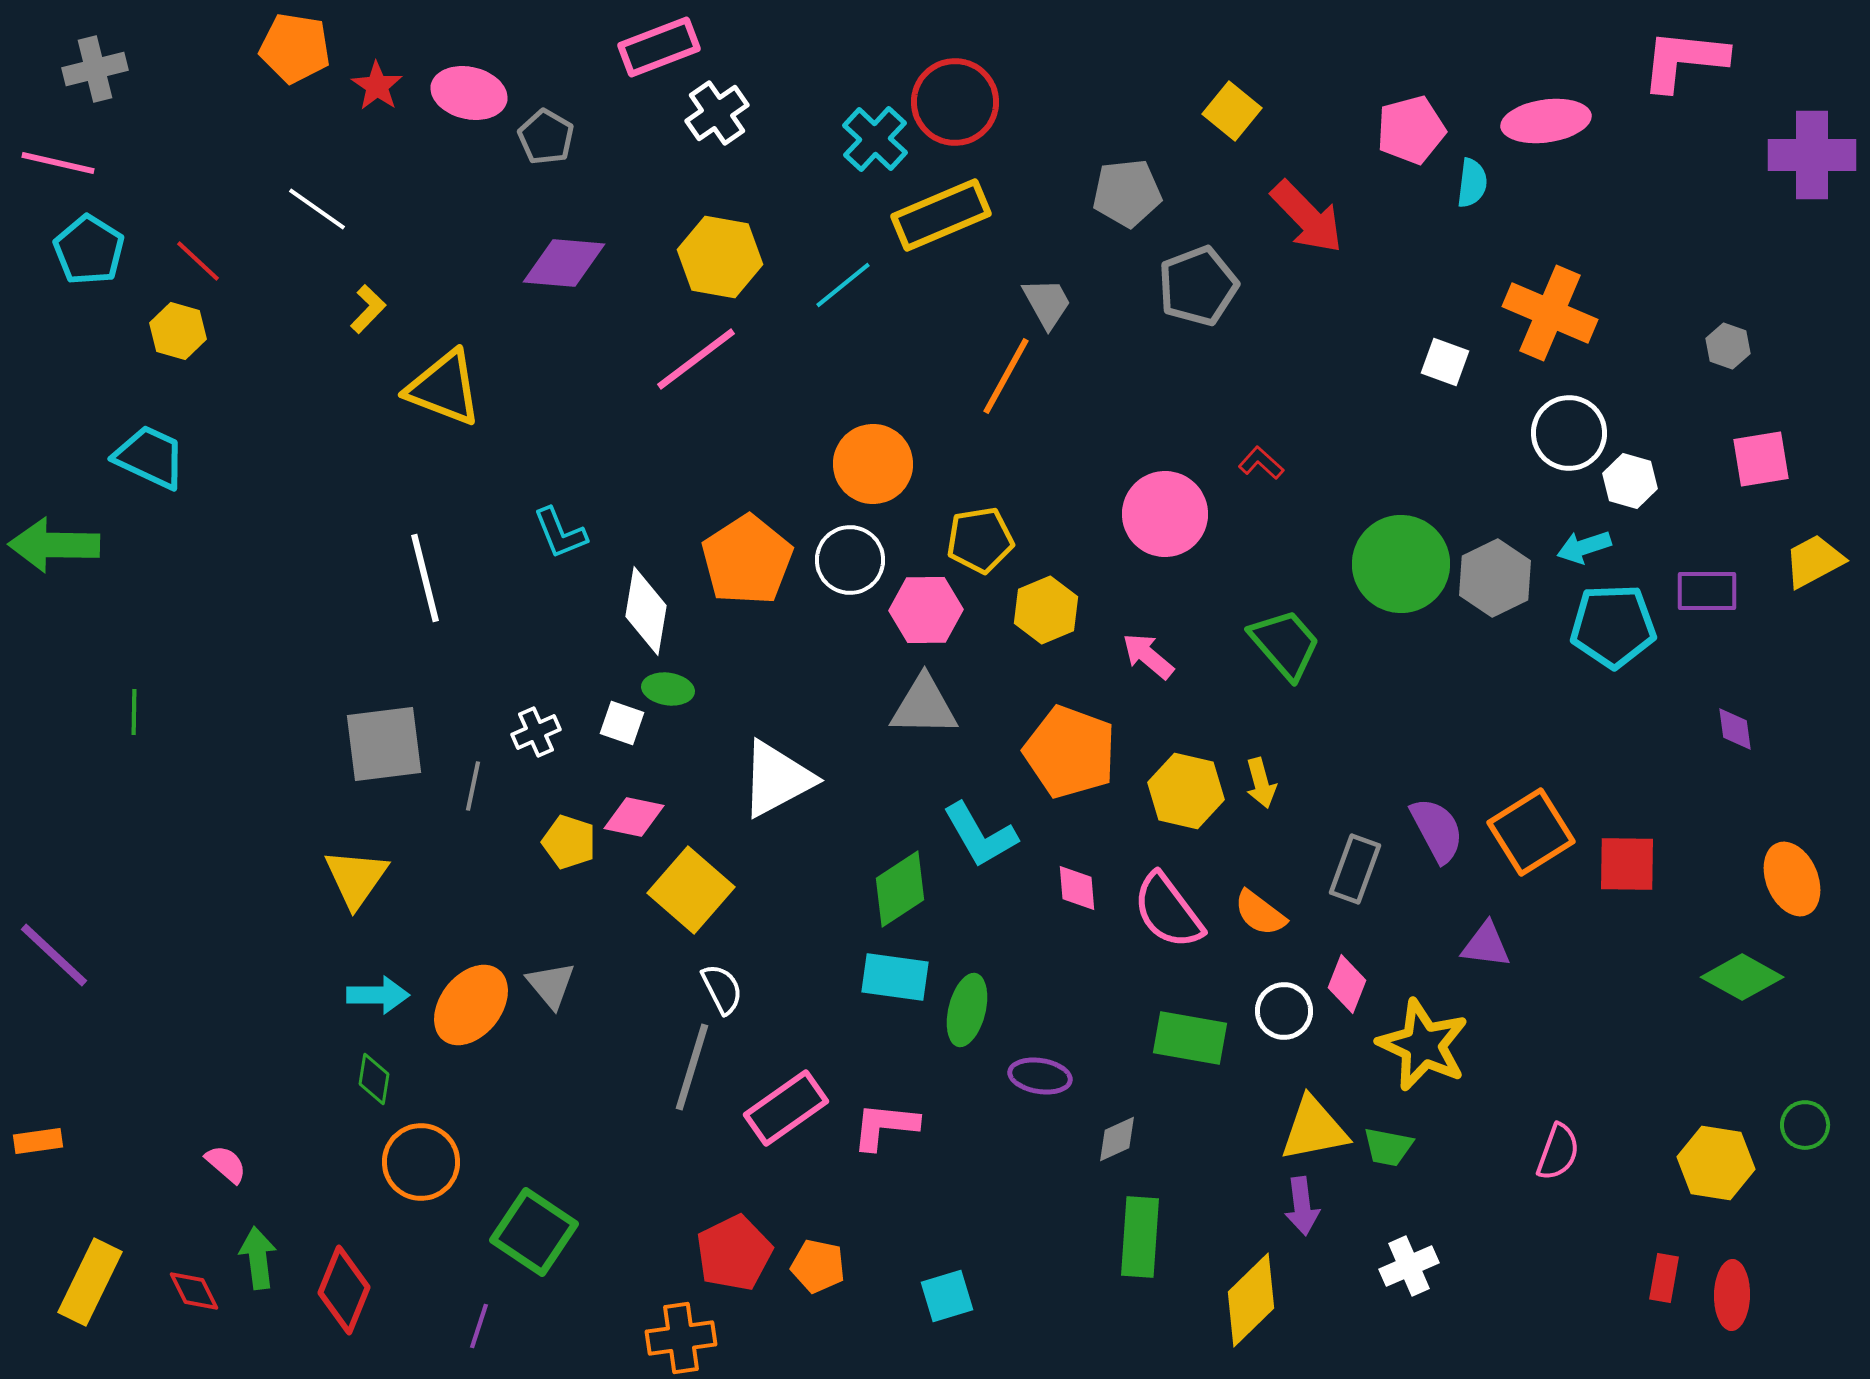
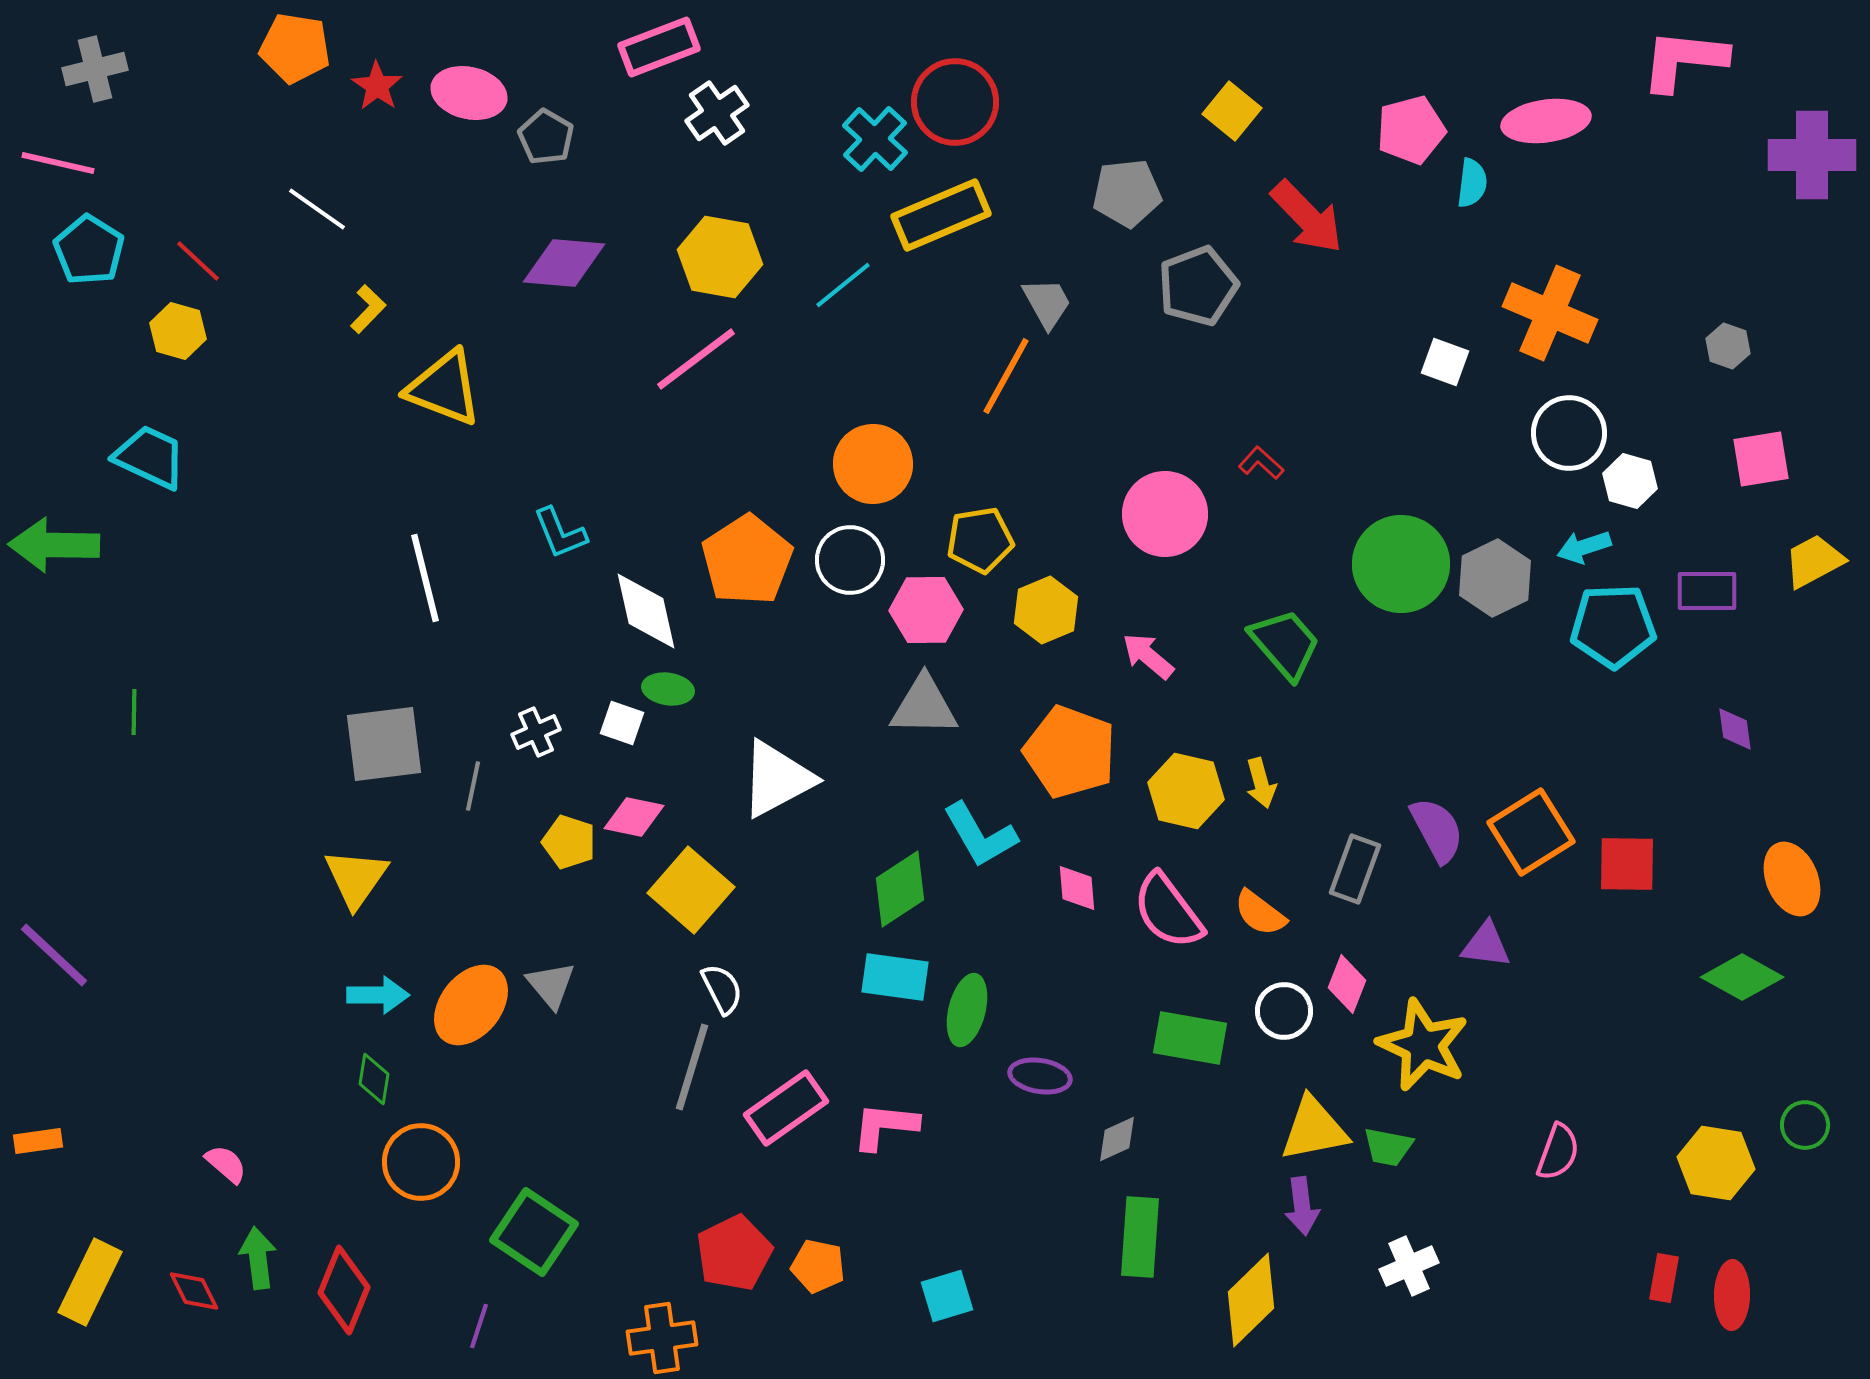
white diamond at (646, 611): rotated 22 degrees counterclockwise
orange cross at (681, 1338): moved 19 px left
